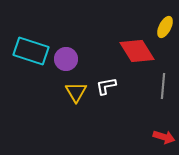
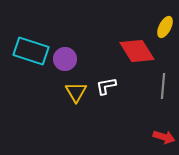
purple circle: moved 1 px left
